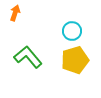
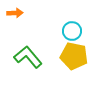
orange arrow: rotated 70 degrees clockwise
yellow pentagon: moved 1 px left, 4 px up; rotated 28 degrees clockwise
